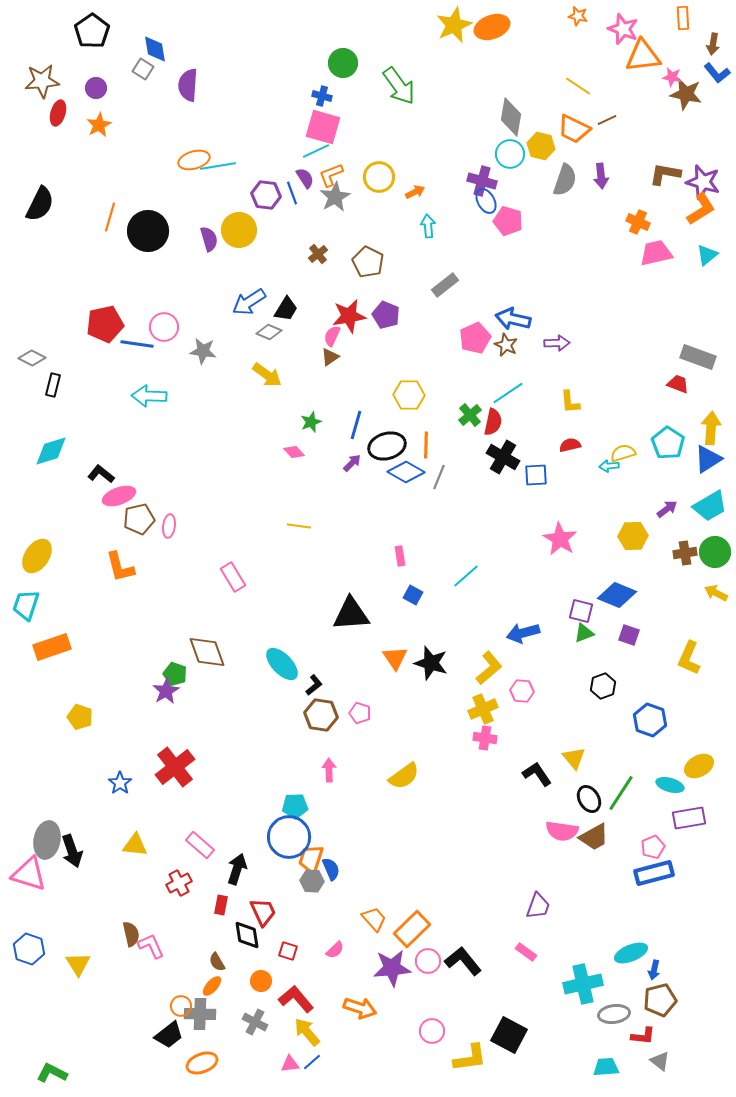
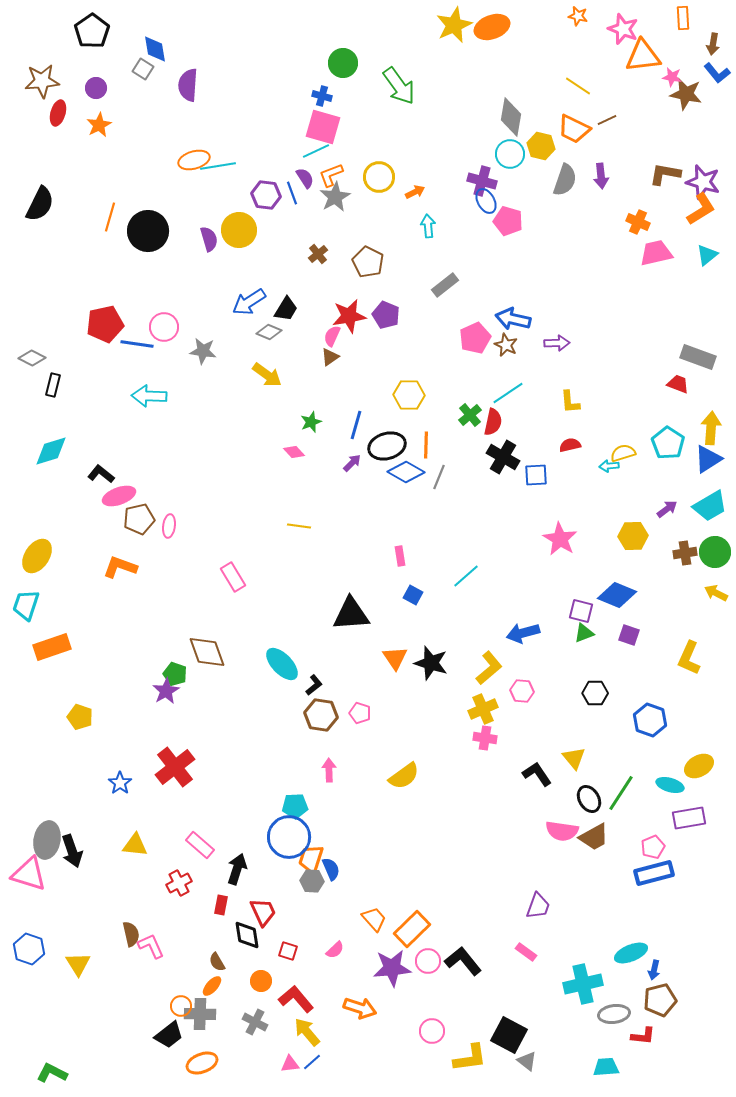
orange L-shape at (120, 567): rotated 124 degrees clockwise
black hexagon at (603, 686): moved 8 px left, 7 px down; rotated 20 degrees clockwise
gray triangle at (660, 1061): moved 133 px left
